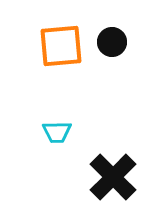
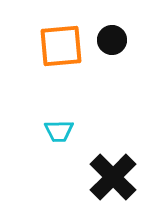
black circle: moved 2 px up
cyan trapezoid: moved 2 px right, 1 px up
